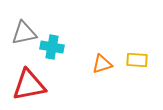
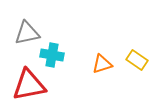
gray triangle: moved 3 px right
cyan cross: moved 8 px down
yellow rectangle: rotated 30 degrees clockwise
